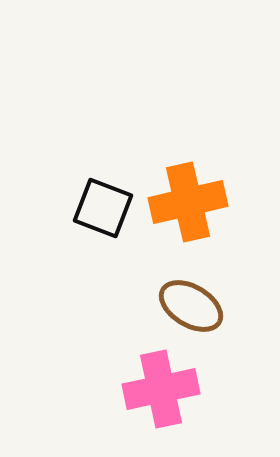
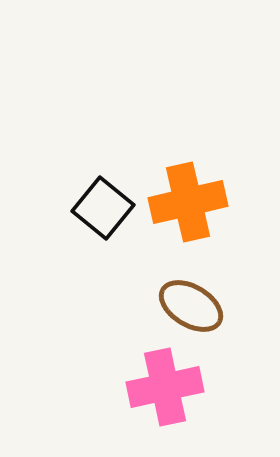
black square: rotated 18 degrees clockwise
pink cross: moved 4 px right, 2 px up
